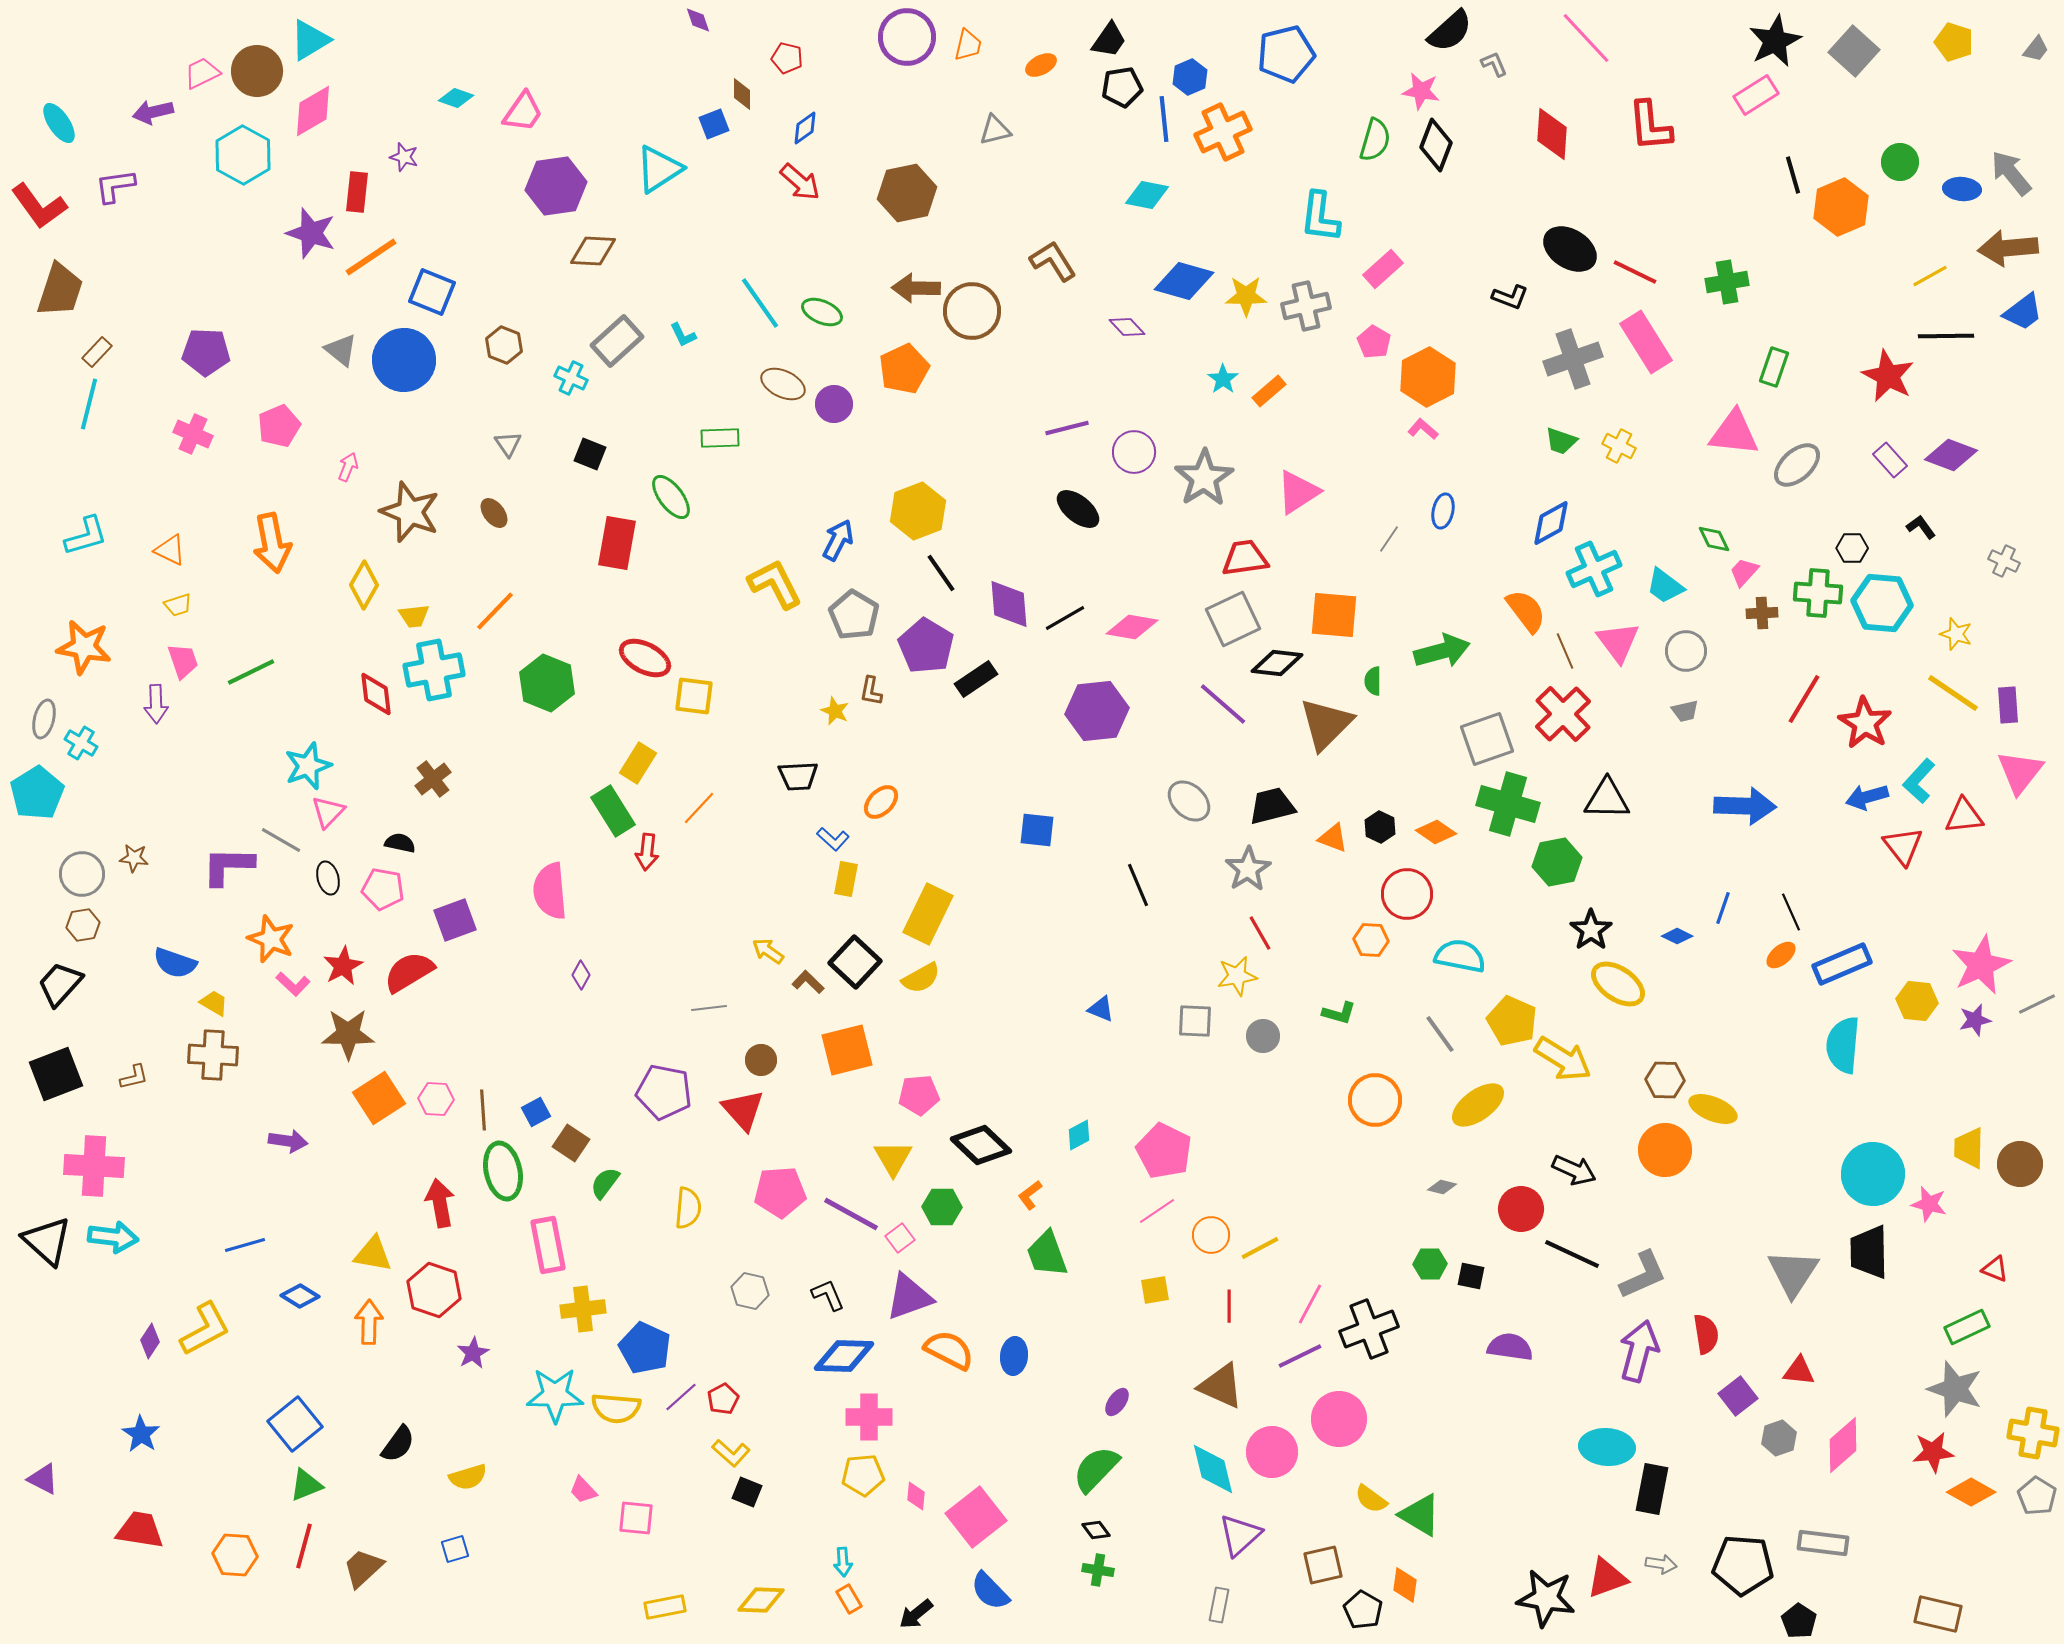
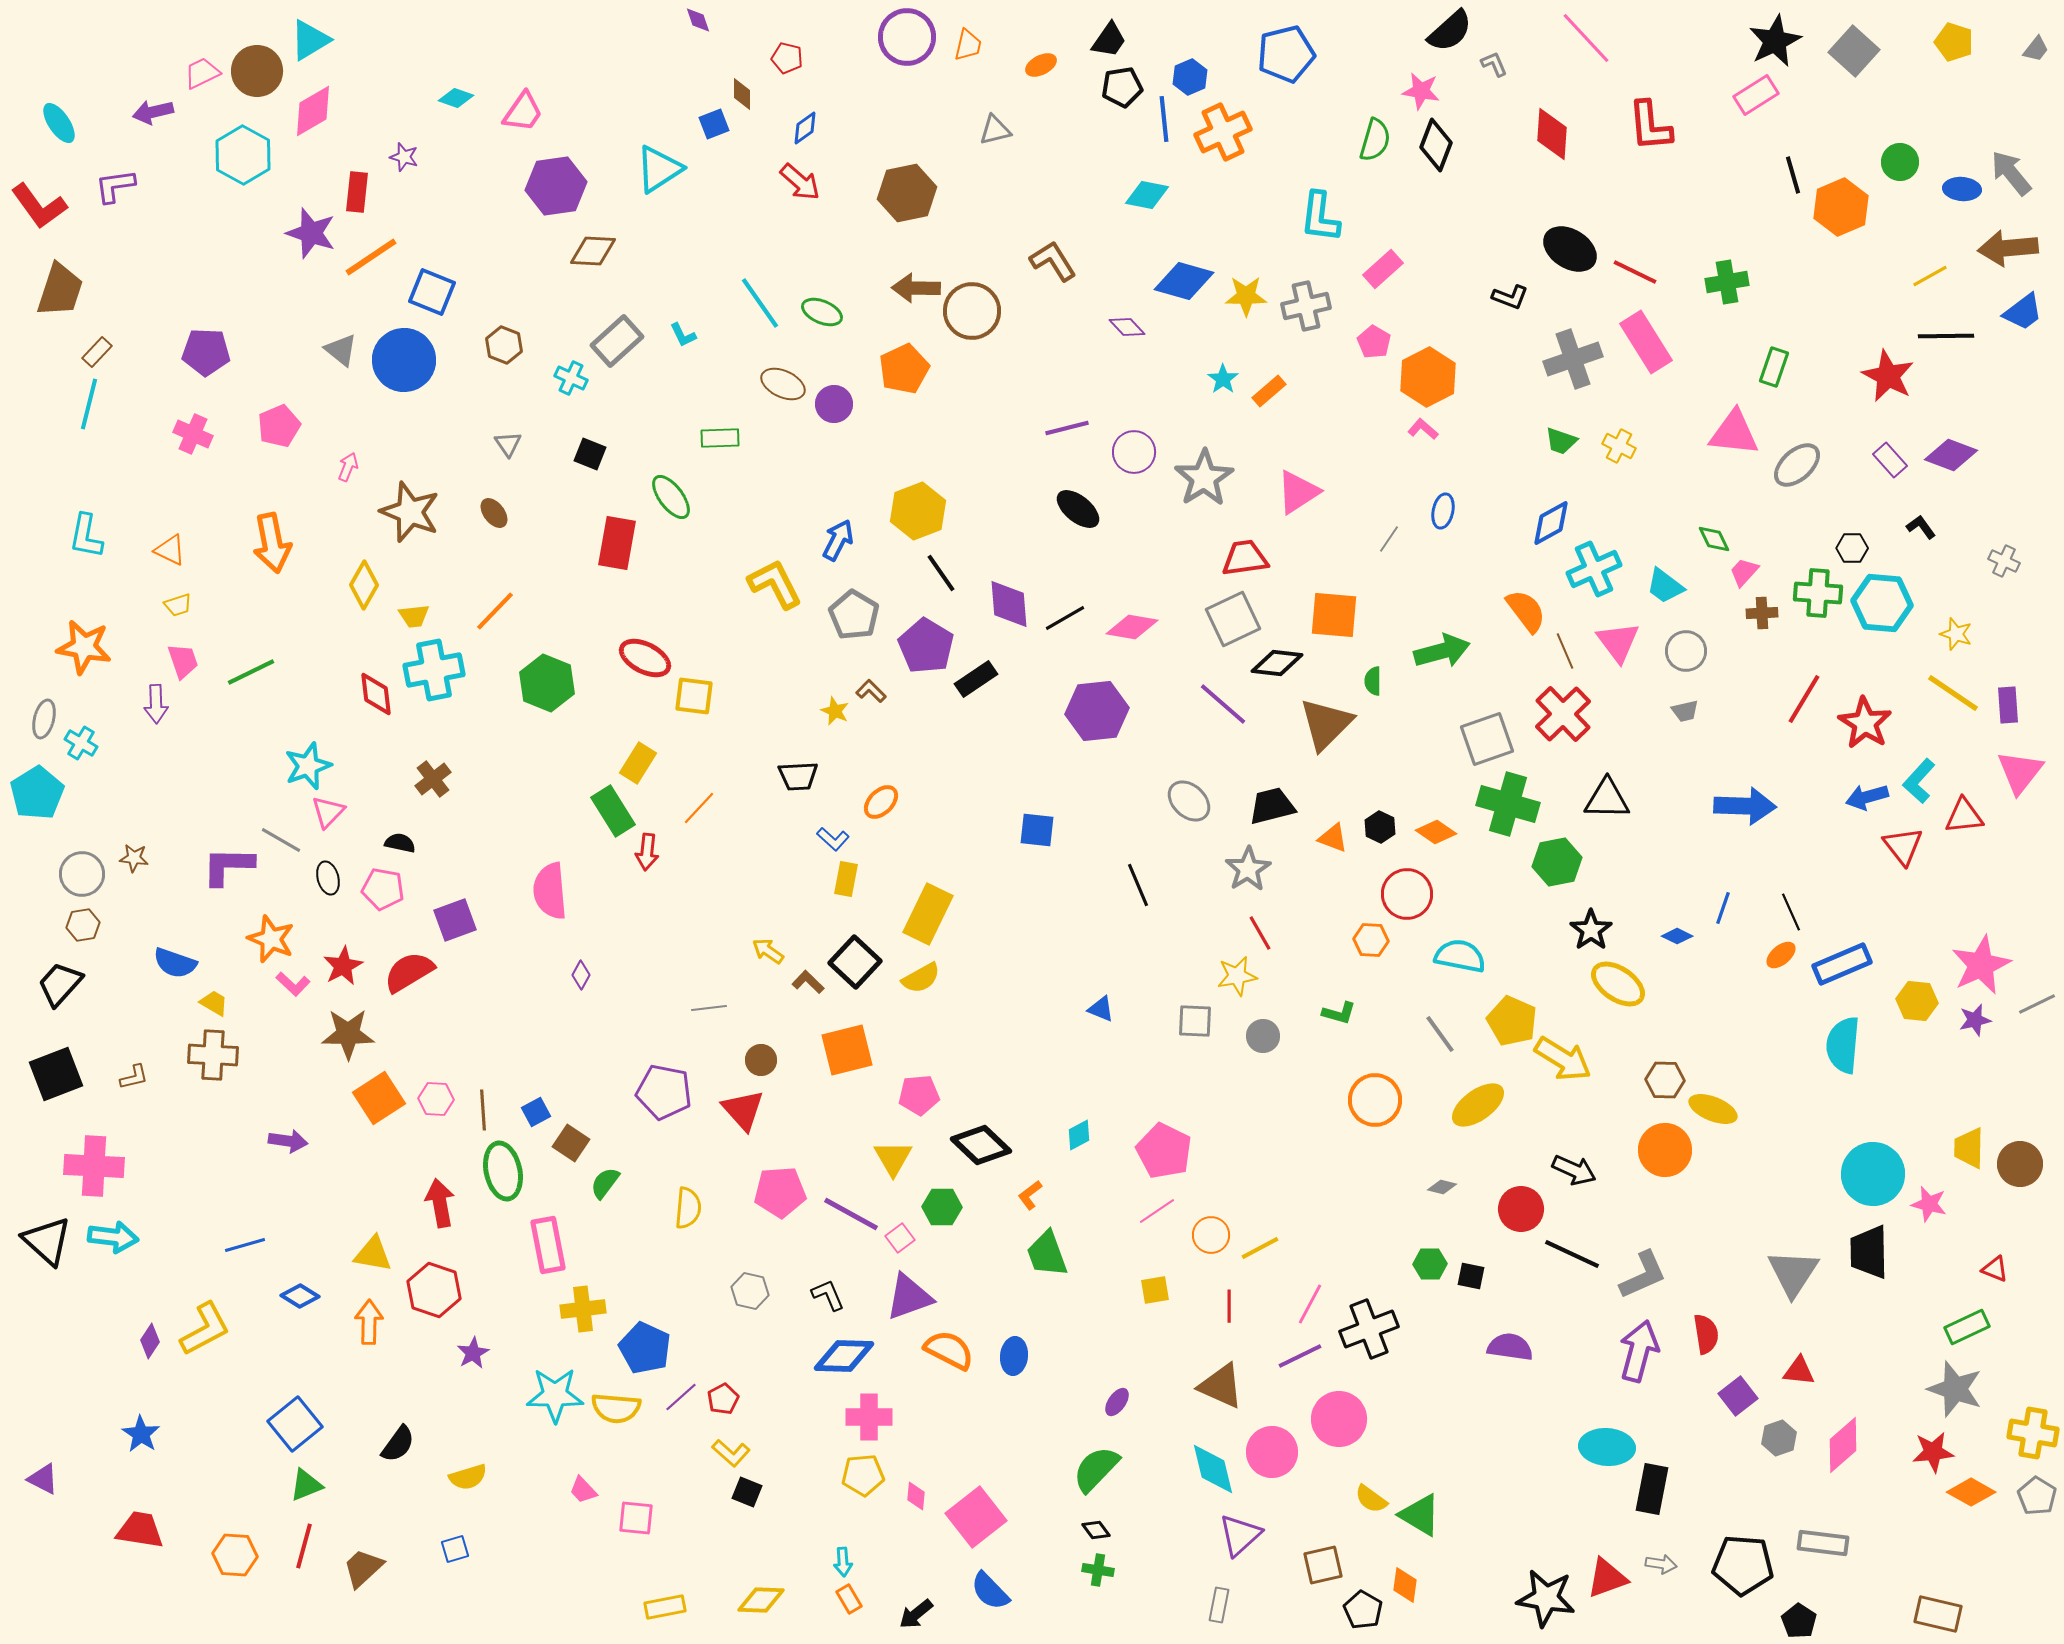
cyan L-shape at (86, 536): rotated 117 degrees clockwise
brown L-shape at (871, 691): rotated 124 degrees clockwise
